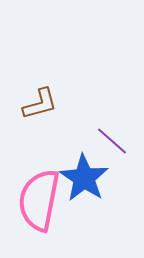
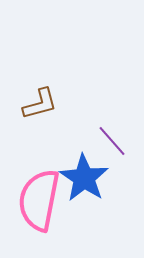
purple line: rotated 8 degrees clockwise
